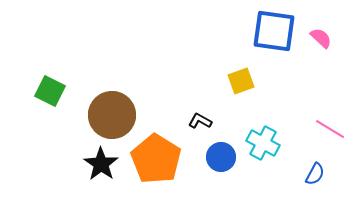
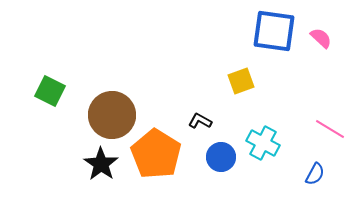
orange pentagon: moved 5 px up
